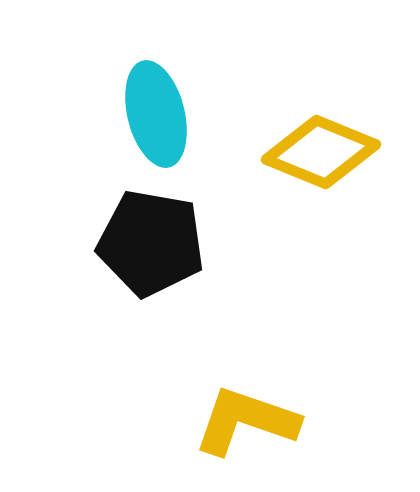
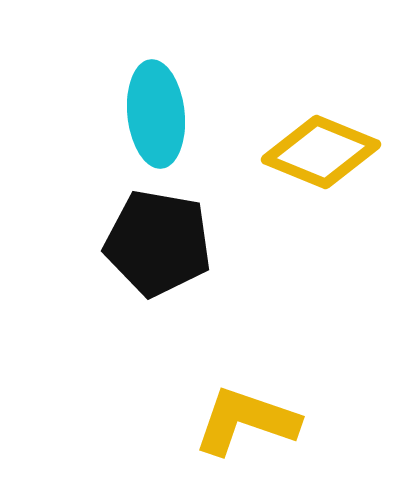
cyan ellipse: rotated 8 degrees clockwise
black pentagon: moved 7 px right
